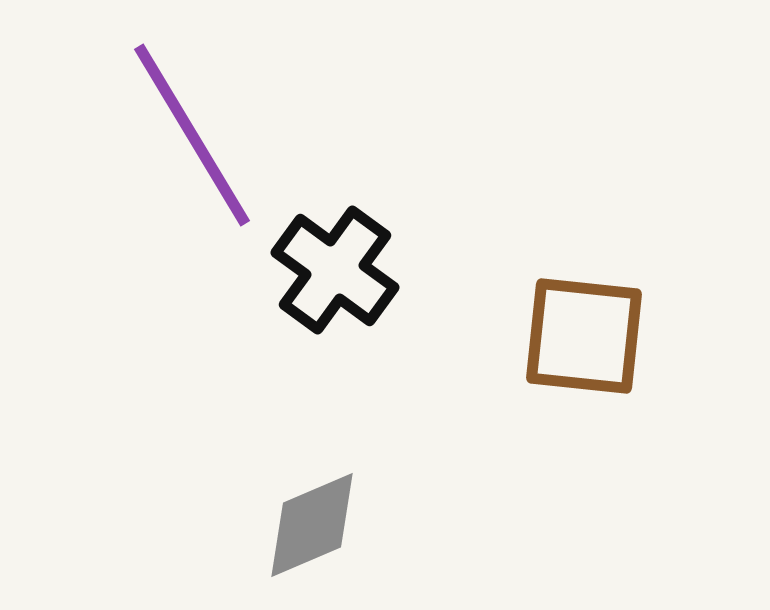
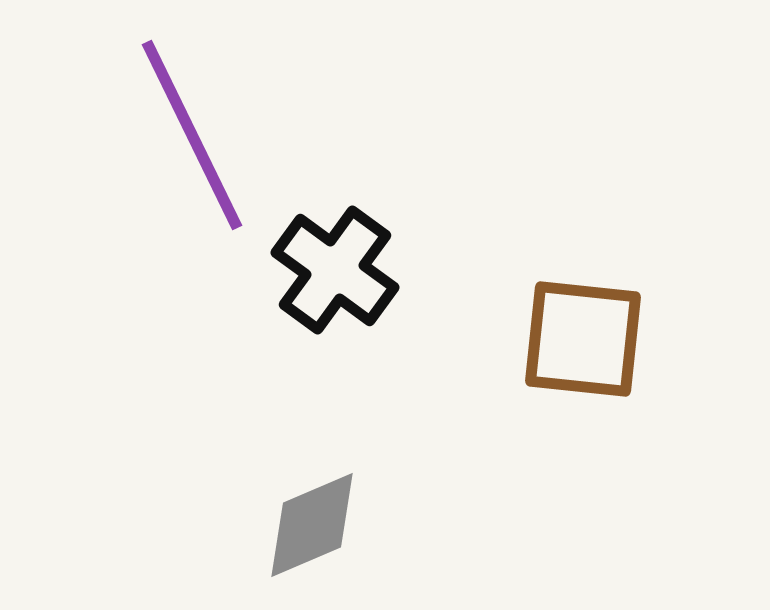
purple line: rotated 5 degrees clockwise
brown square: moved 1 px left, 3 px down
